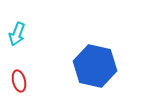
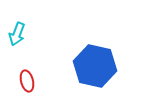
red ellipse: moved 8 px right
